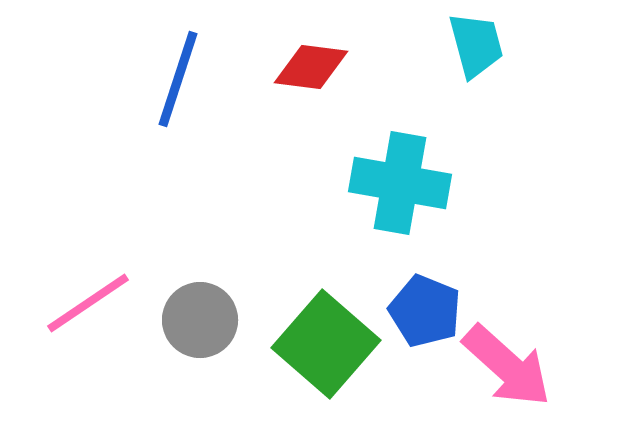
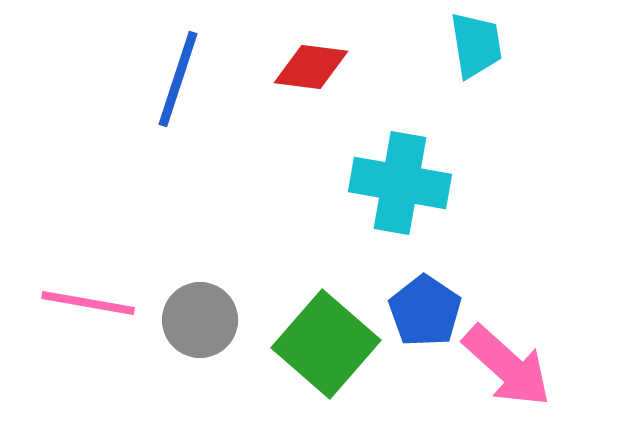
cyan trapezoid: rotated 6 degrees clockwise
pink line: rotated 44 degrees clockwise
blue pentagon: rotated 12 degrees clockwise
